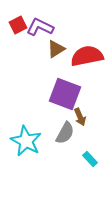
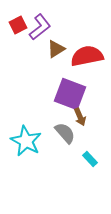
purple L-shape: rotated 116 degrees clockwise
purple square: moved 5 px right
gray semicircle: rotated 70 degrees counterclockwise
